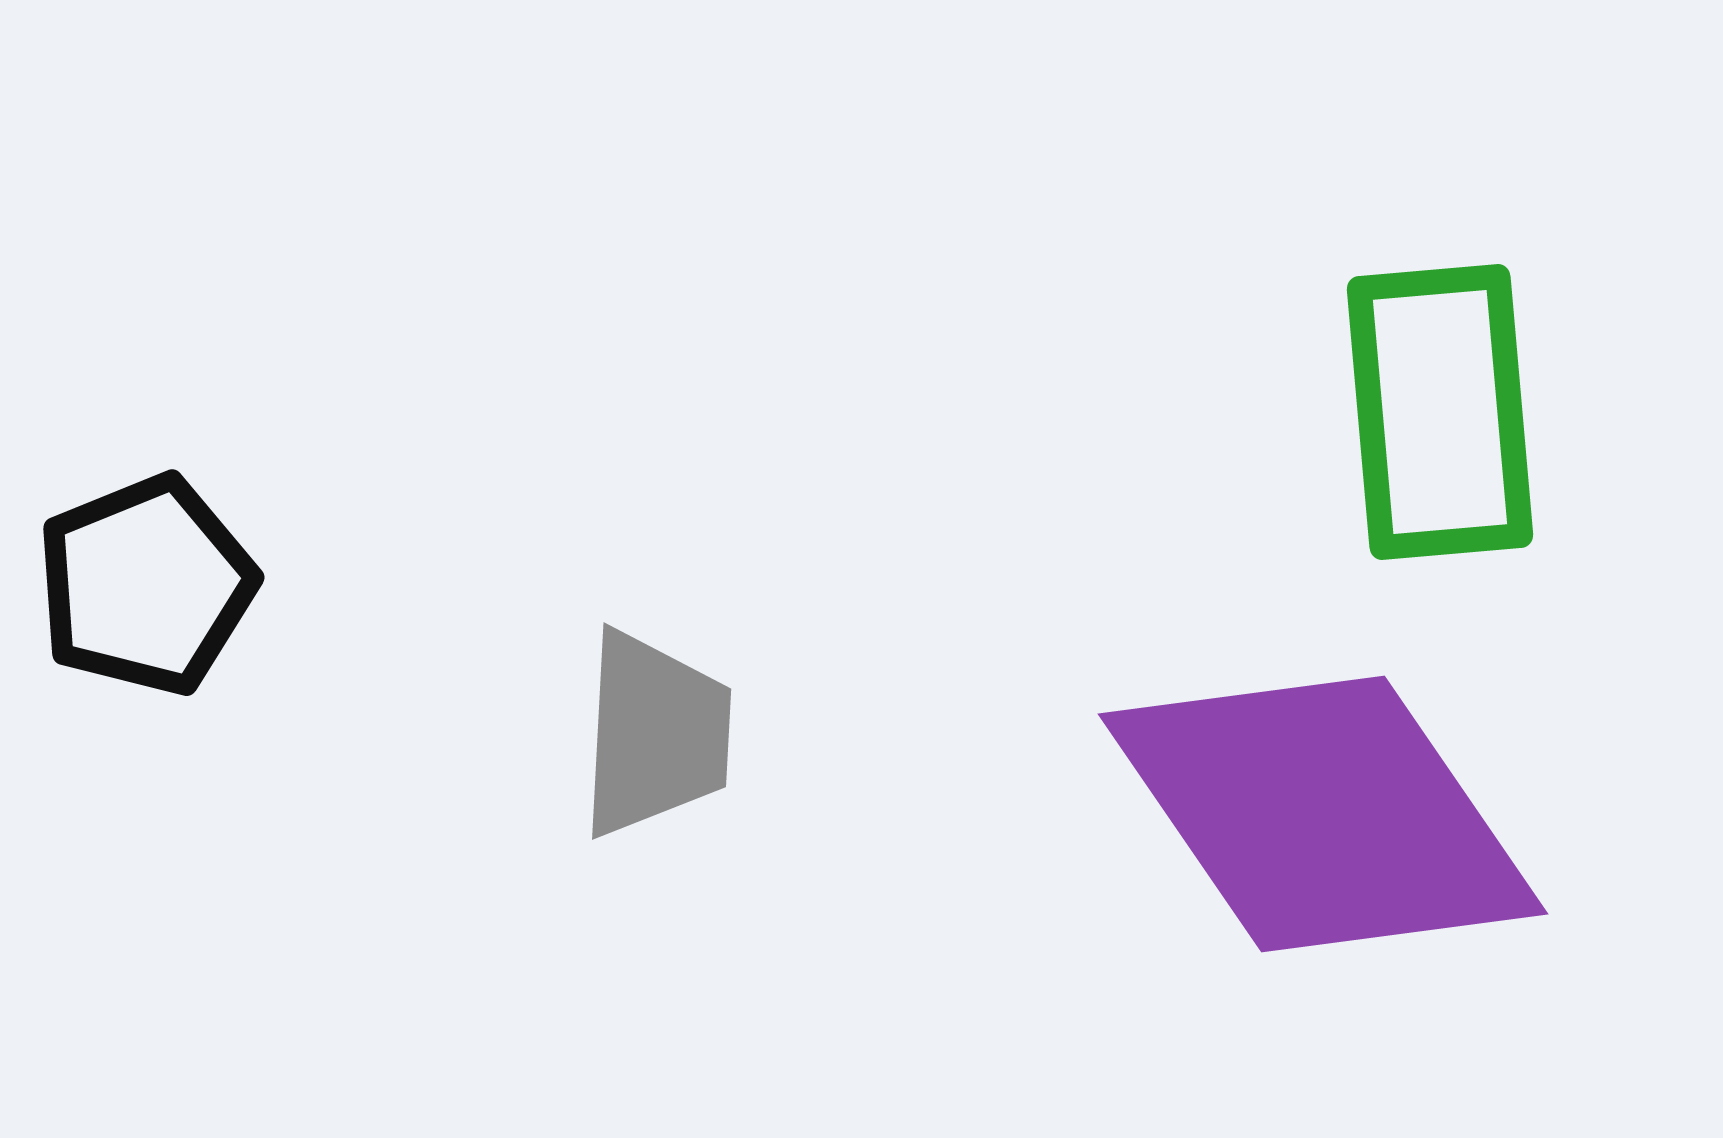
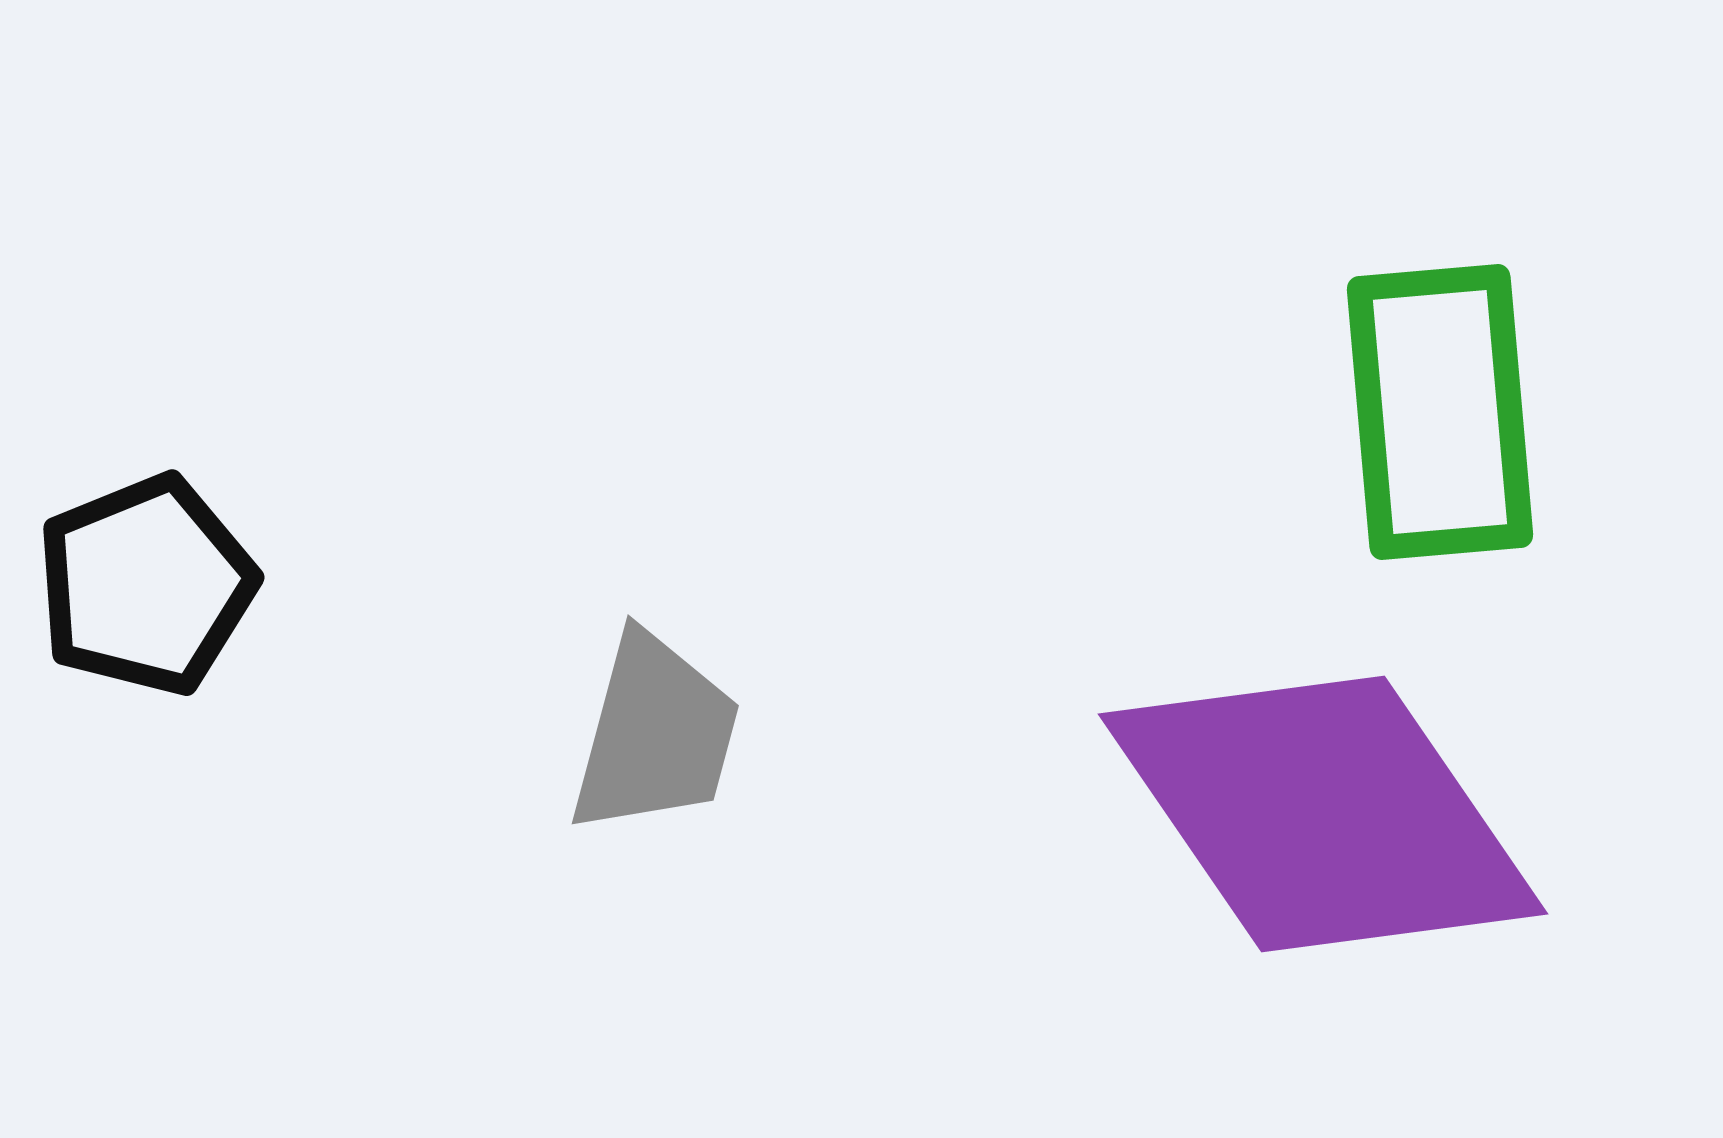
gray trapezoid: rotated 12 degrees clockwise
